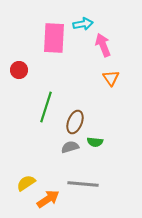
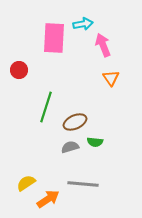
brown ellipse: rotated 45 degrees clockwise
